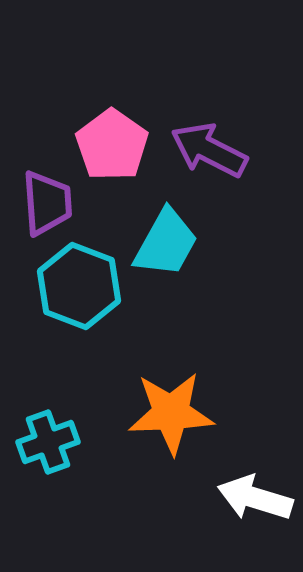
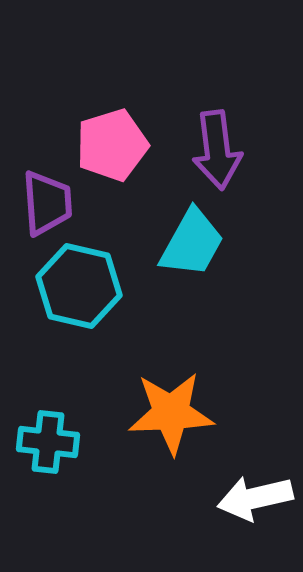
pink pentagon: rotated 20 degrees clockwise
purple arrow: moved 8 px right; rotated 124 degrees counterclockwise
cyan trapezoid: moved 26 px right
cyan hexagon: rotated 8 degrees counterclockwise
cyan cross: rotated 26 degrees clockwise
white arrow: rotated 30 degrees counterclockwise
